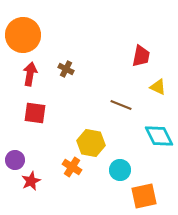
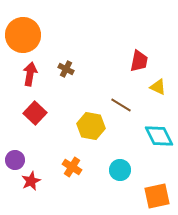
red trapezoid: moved 2 px left, 5 px down
brown line: rotated 10 degrees clockwise
red square: rotated 35 degrees clockwise
yellow hexagon: moved 17 px up
orange square: moved 13 px right
